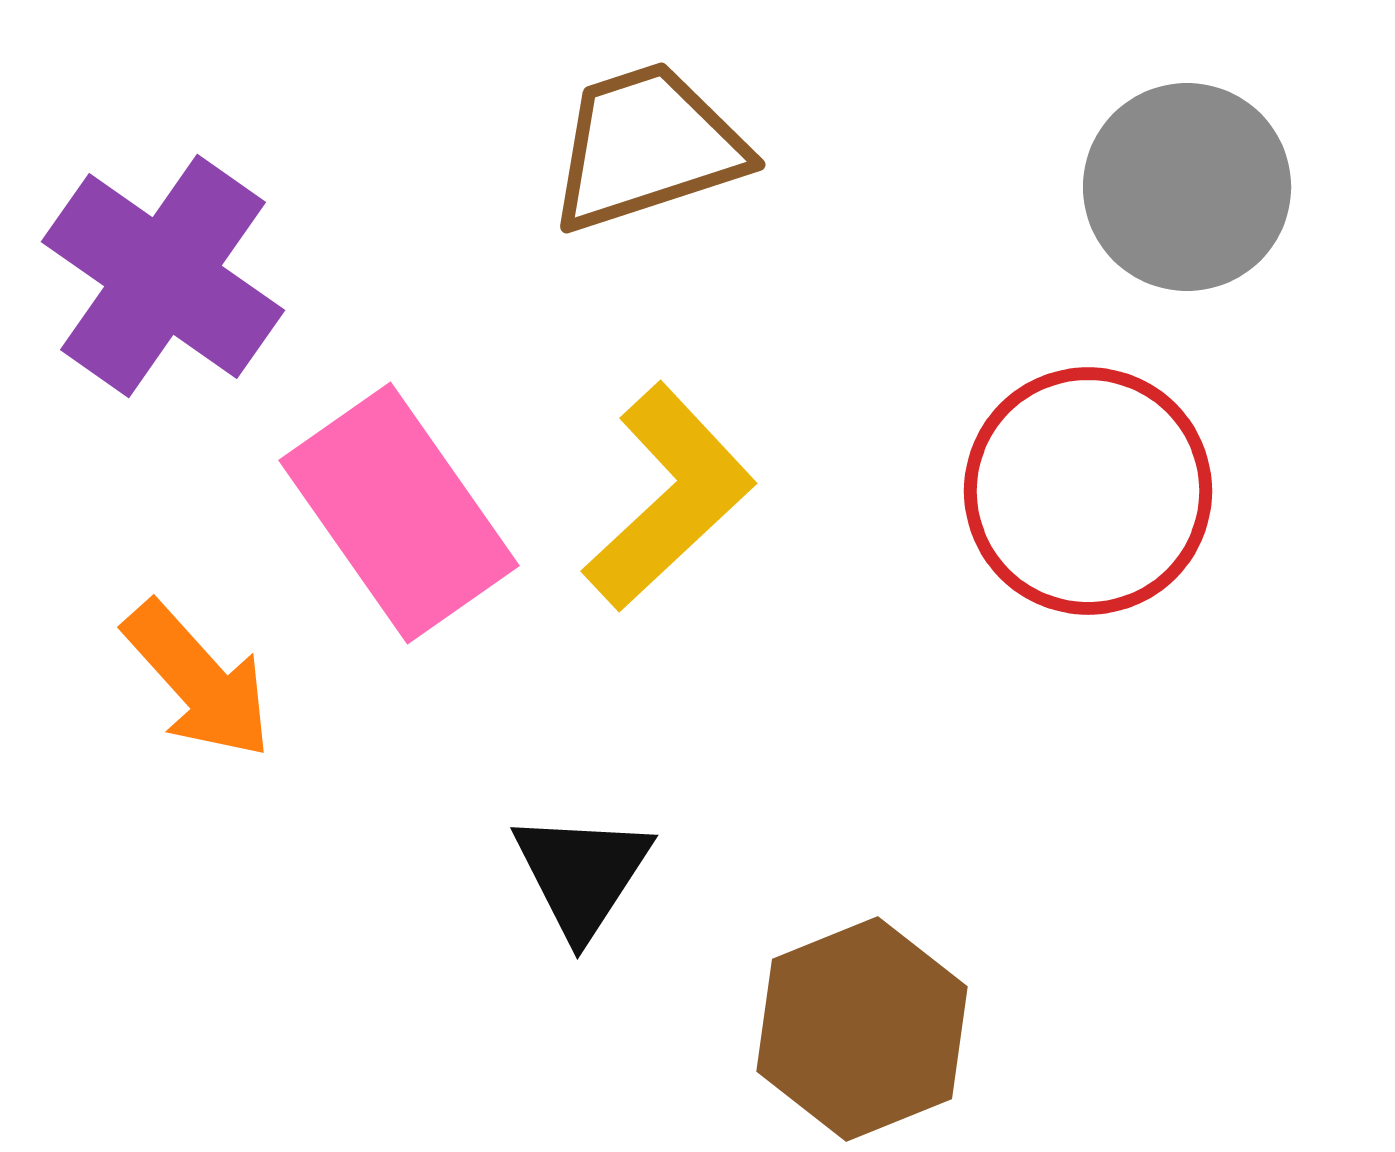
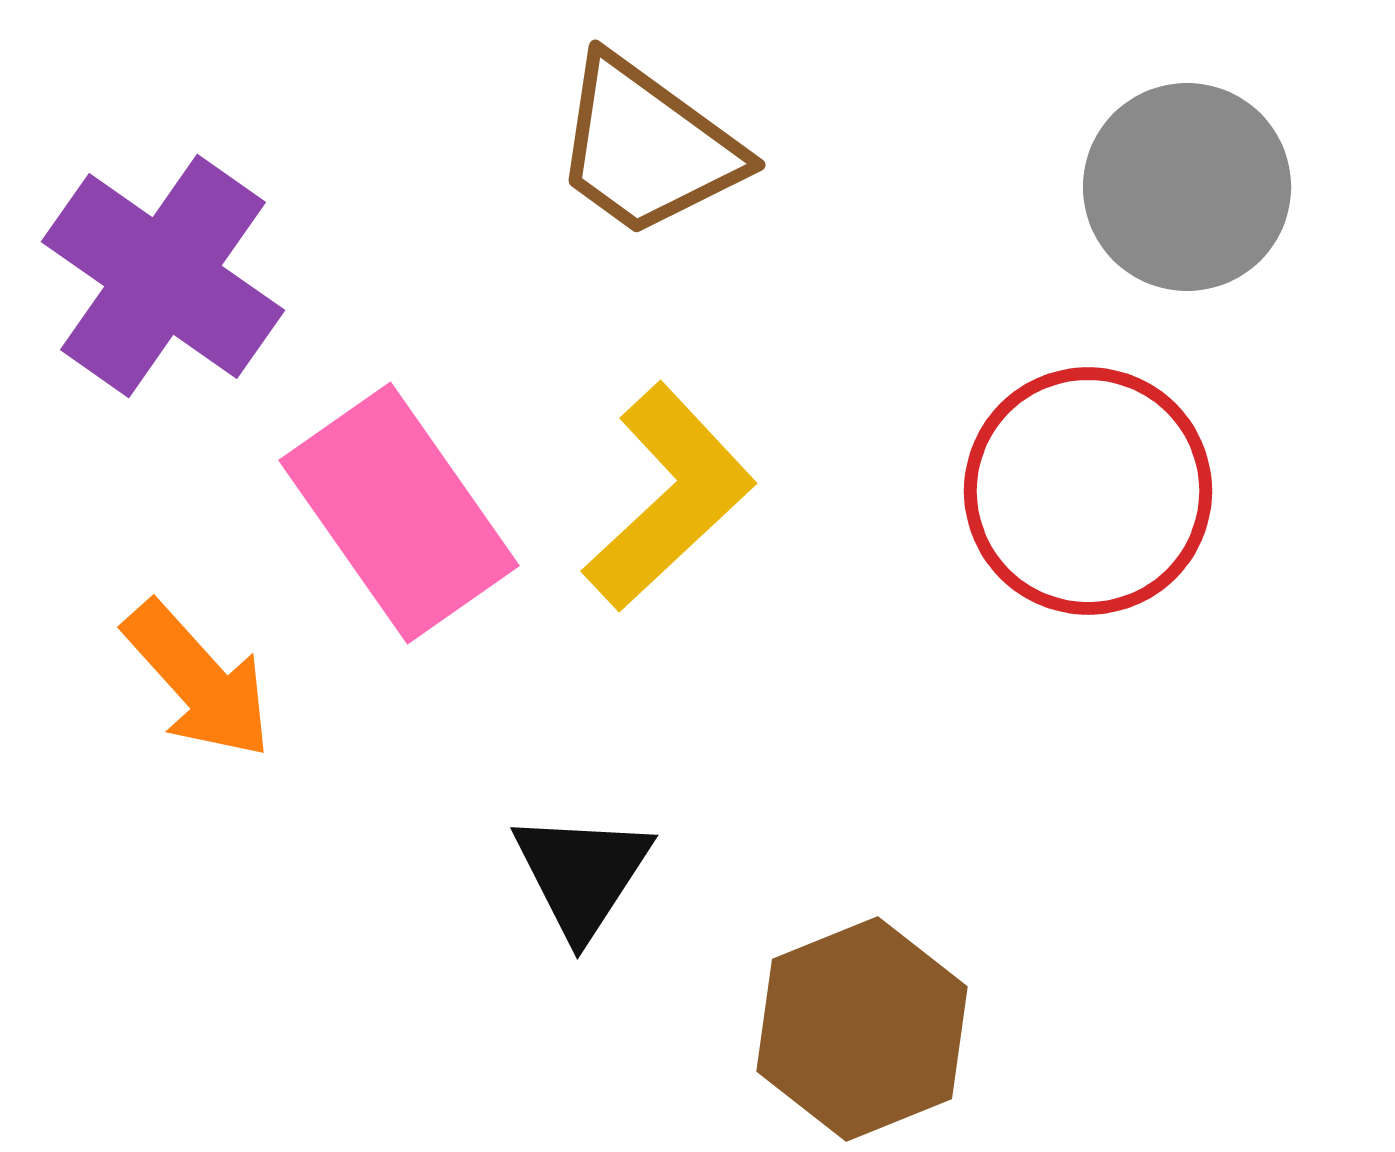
brown trapezoid: rotated 126 degrees counterclockwise
